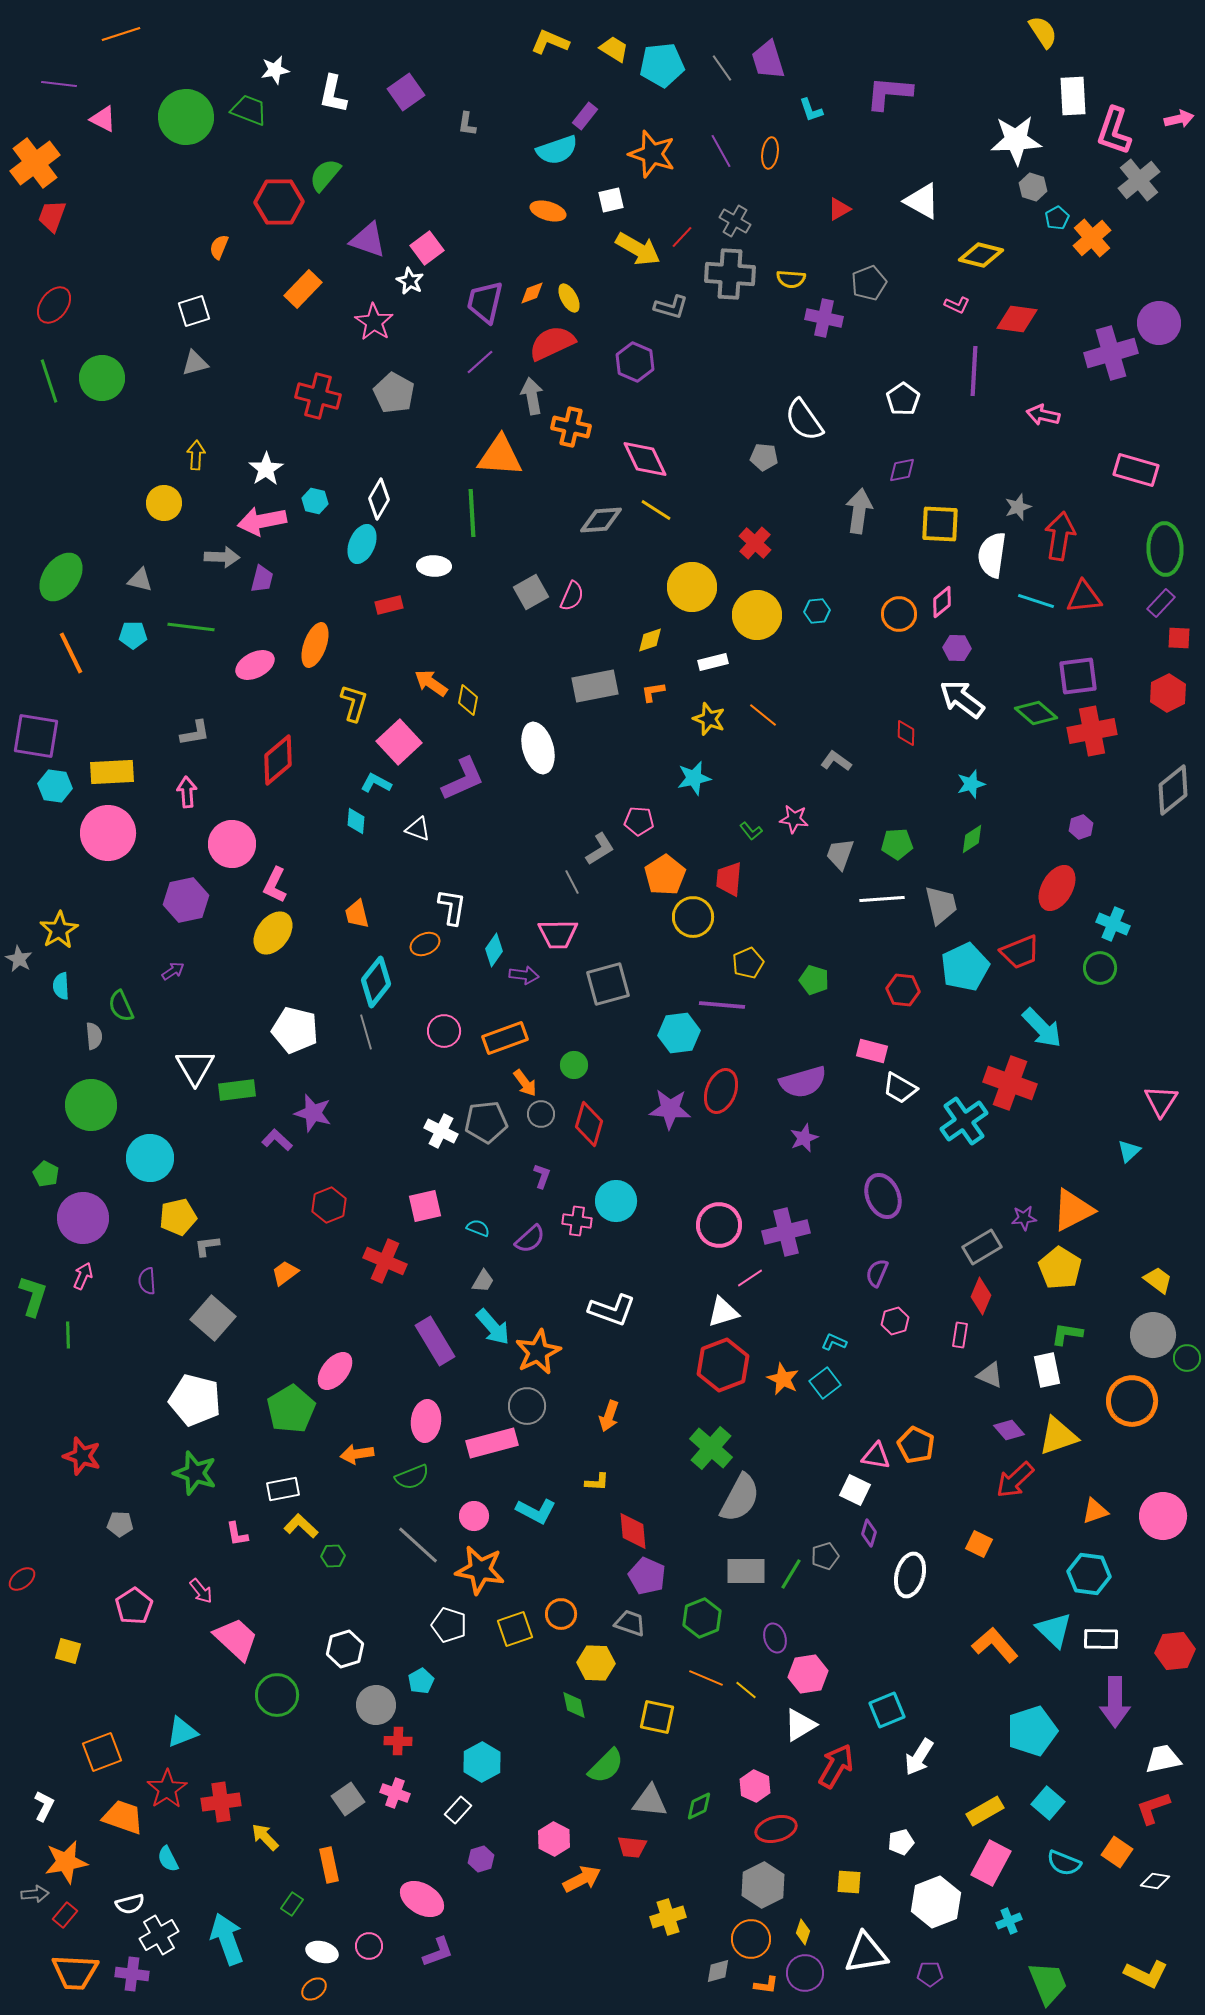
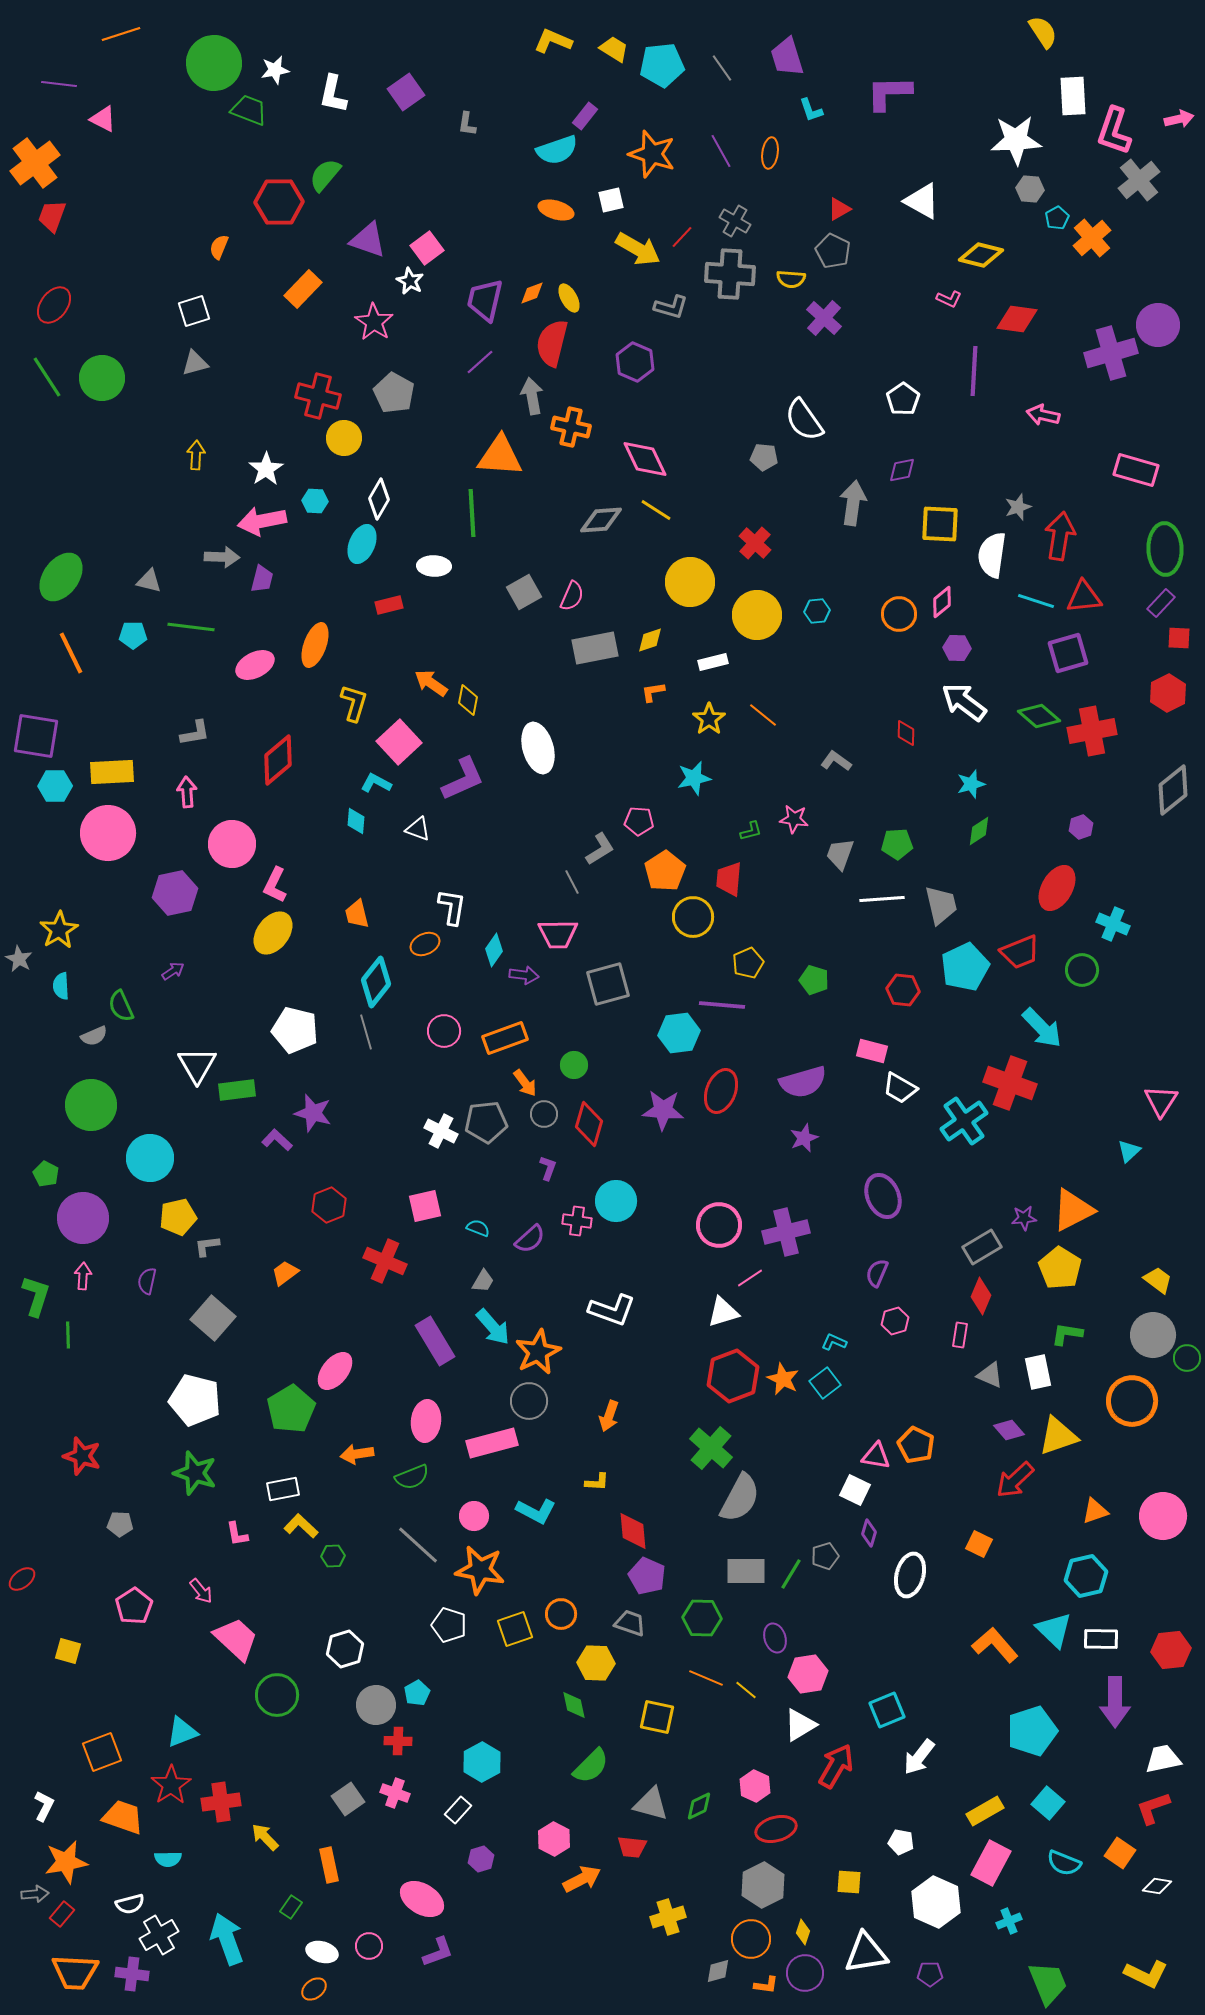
yellow L-shape at (550, 42): moved 3 px right, 1 px up
purple trapezoid at (768, 60): moved 19 px right, 3 px up
purple L-shape at (889, 93): rotated 6 degrees counterclockwise
green circle at (186, 117): moved 28 px right, 54 px up
gray hexagon at (1033, 187): moved 3 px left, 2 px down; rotated 12 degrees counterclockwise
orange ellipse at (548, 211): moved 8 px right, 1 px up
gray pentagon at (869, 283): moved 36 px left, 32 px up; rotated 24 degrees counterclockwise
purple trapezoid at (485, 302): moved 2 px up
pink L-shape at (957, 305): moved 8 px left, 6 px up
purple cross at (824, 318): rotated 30 degrees clockwise
purple circle at (1159, 323): moved 1 px left, 2 px down
red semicircle at (552, 343): rotated 51 degrees counterclockwise
green line at (49, 381): moved 2 px left, 4 px up; rotated 15 degrees counterclockwise
cyan hexagon at (315, 501): rotated 10 degrees counterclockwise
yellow circle at (164, 503): moved 180 px right, 65 px up
gray arrow at (859, 511): moved 6 px left, 8 px up
gray triangle at (140, 580): moved 9 px right, 1 px down
yellow circle at (692, 587): moved 2 px left, 5 px up
gray square at (531, 592): moved 7 px left
purple square at (1078, 676): moved 10 px left, 23 px up; rotated 9 degrees counterclockwise
gray rectangle at (595, 686): moved 38 px up
white arrow at (962, 699): moved 2 px right, 3 px down
green diamond at (1036, 713): moved 3 px right, 3 px down
yellow star at (709, 719): rotated 16 degrees clockwise
cyan hexagon at (55, 786): rotated 8 degrees counterclockwise
green L-shape at (751, 831): rotated 65 degrees counterclockwise
green diamond at (972, 839): moved 7 px right, 8 px up
orange pentagon at (665, 875): moved 4 px up
purple hexagon at (186, 900): moved 11 px left, 7 px up
green circle at (1100, 968): moved 18 px left, 2 px down
gray semicircle at (94, 1036): rotated 72 degrees clockwise
white triangle at (195, 1067): moved 2 px right, 2 px up
purple star at (670, 1109): moved 7 px left, 1 px down
gray circle at (541, 1114): moved 3 px right
purple L-shape at (542, 1176): moved 6 px right, 8 px up
pink arrow at (83, 1276): rotated 20 degrees counterclockwise
purple semicircle at (147, 1281): rotated 16 degrees clockwise
green L-shape at (33, 1296): moved 3 px right
red hexagon at (723, 1365): moved 10 px right, 11 px down
white rectangle at (1047, 1370): moved 9 px left, 2 px down
gray circle at (527, 1406): moved 2 px right, 5 px up
cyan hexagon at (1089, 1574): moved 3 px left, 2 px down; rotated 21 degrees counterclockwise
green hexagon at (702, 1618): rotated 24 degrees clockwise
red hexagon at (1175, 1651): moved 4 px left, 1 px up
cyan pentagon at (421, 1681): moved 4 px left, 12 px down
white arrow at (919, 1757): rotated 6 degrees clockwise
green semicircle at (606, 1766): moved 15 px left
red star at (167, 1789): moved 4 px right, 4 px up
gray triangle at (650, 1801): moved 1 px right, 3 px down; rotated 9 degrees clockwise
white pentagon at (901, 1842): rotated 25 degrees clockwise
orange square at (1117, 1852): moved 3 px right, 1 px down
cyan semicircle at (168, 1859): rotated 64 degrees counterclockwise
white diamond at (1155, 1881): moved 2 px right, 5 px down
white hexagon at (936, 1902): rotated 15 degrees counterclockwise
green rectangle at (292, 1904): moved 1 px left, 3 px down
red rectangle at (65, 1915): moved 3 px left, 1 px up
